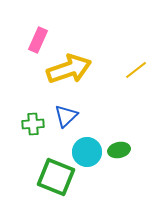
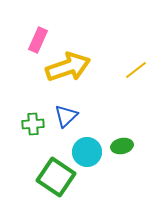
yellow arrow: moved 1 px left, 2 px up
green ellipse: moved 3 px right, 4 px up
green square: rotated 12 degrees clockwise
